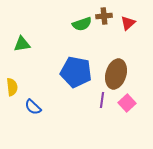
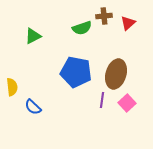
green semicircle: moved 4 px down
green triangle: moved 11 px right, 8 px up; rotated 18 degrees counterclockwise
